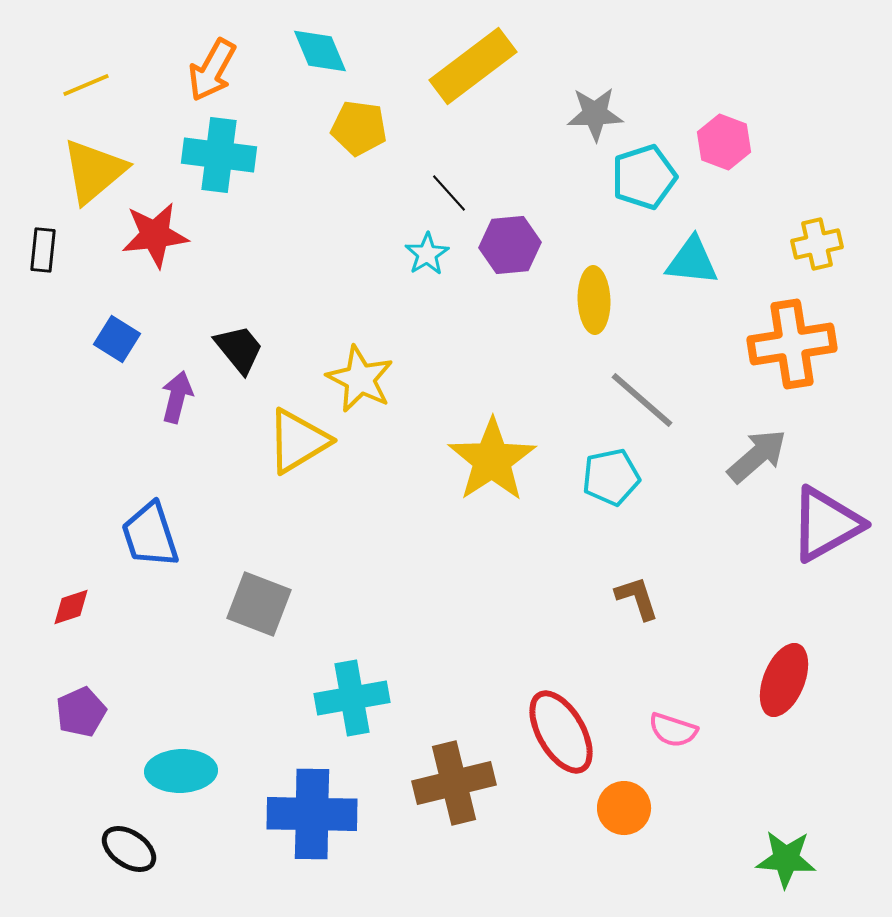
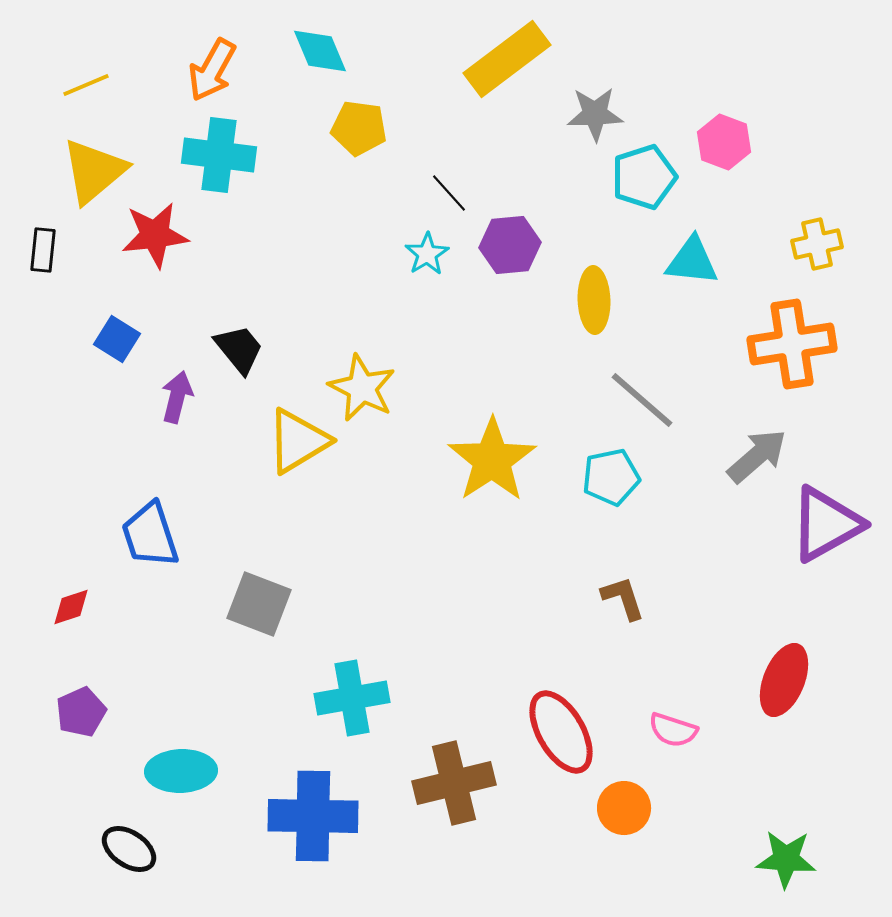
yellow rectangle at (473, 66): moved 34 px right, 7 px up
yellow star at (360, 379): moved 2 px right, 9 px down
brown L-shape at (637, 598): moved 14 px left
blue cross at (312, 814): moved 1 px right, 2 px down
